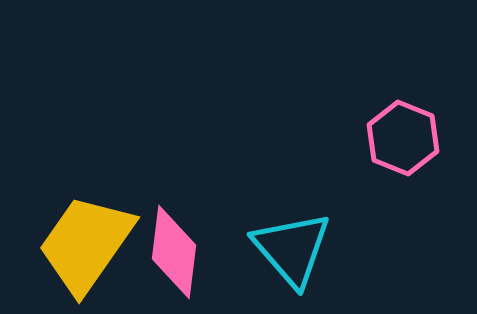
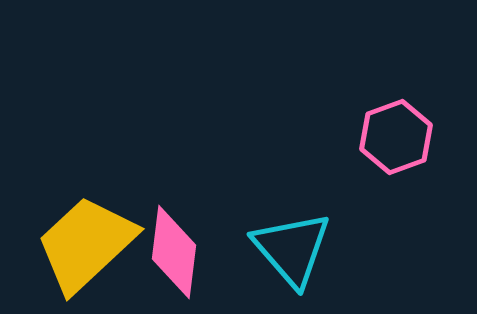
pink hexagon: moved 7 px left, 1 px up; rotated 18 degrees clockwise
yellow trapezoid: rotated 12 degrees clockwise
